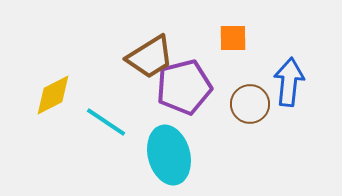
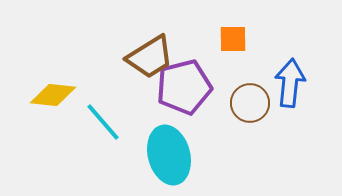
orange square: moved 1 px down
blue arrow: moved 1 px right, 1 px down
yellow diamond: rotated 33 degrees clockwise
brown circle: moved 1 px up
cyan line: moved 3 px left; rotated 15 degrees clockwise
